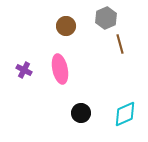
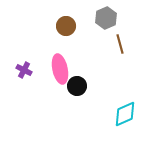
black circle: moved 4 px left, 27 px up
